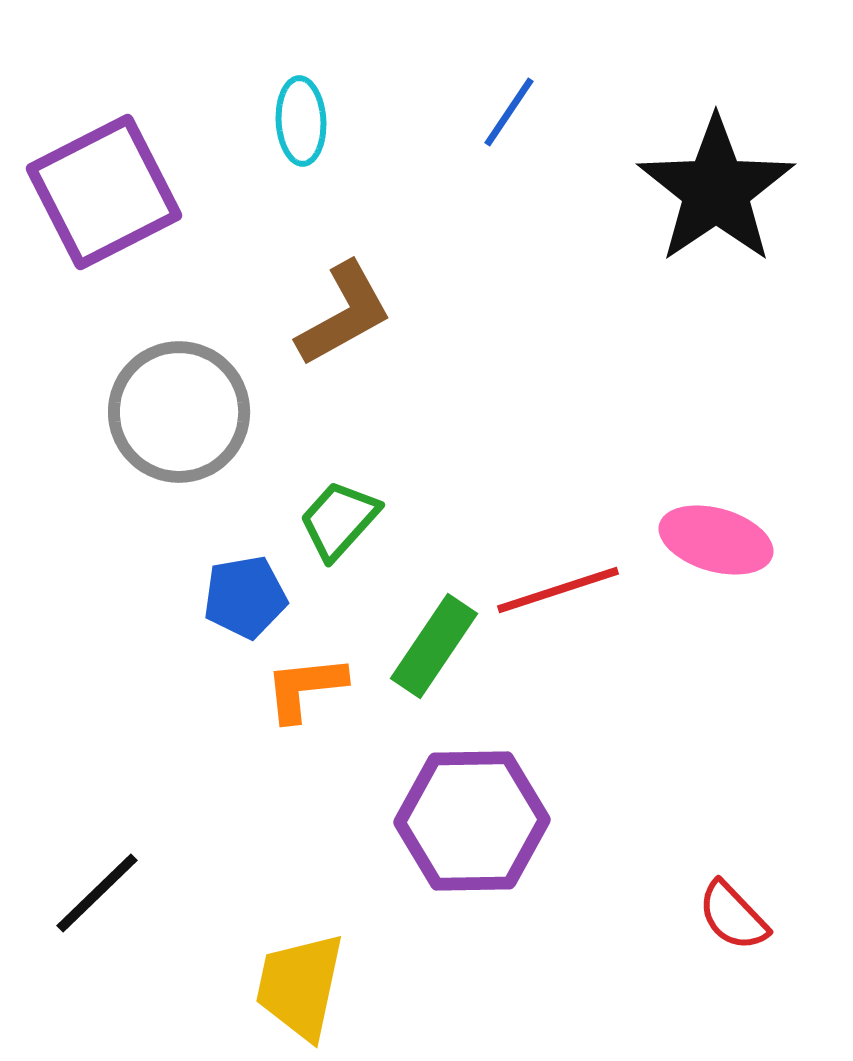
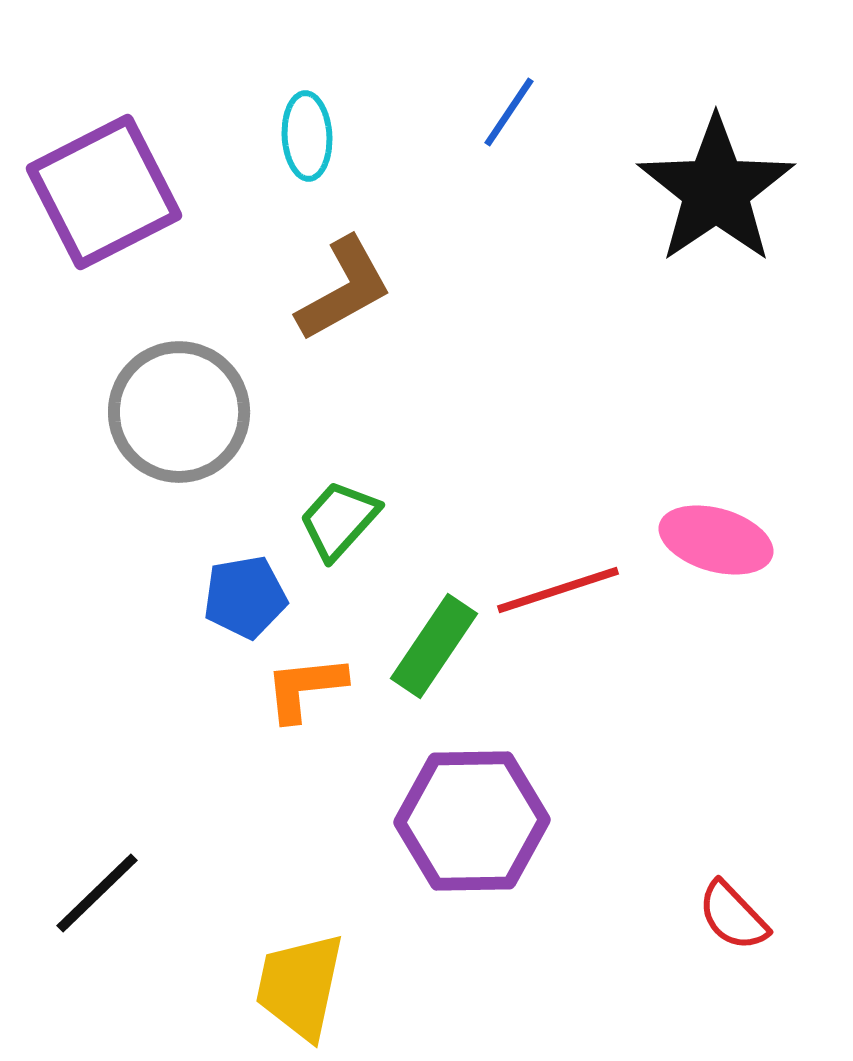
cyan ellipse: moved 6 px right, 15 px down
brown L-shape: moved 25 px up
